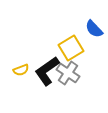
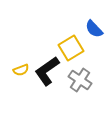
gray cross: moved 12 px right, 7 px down
